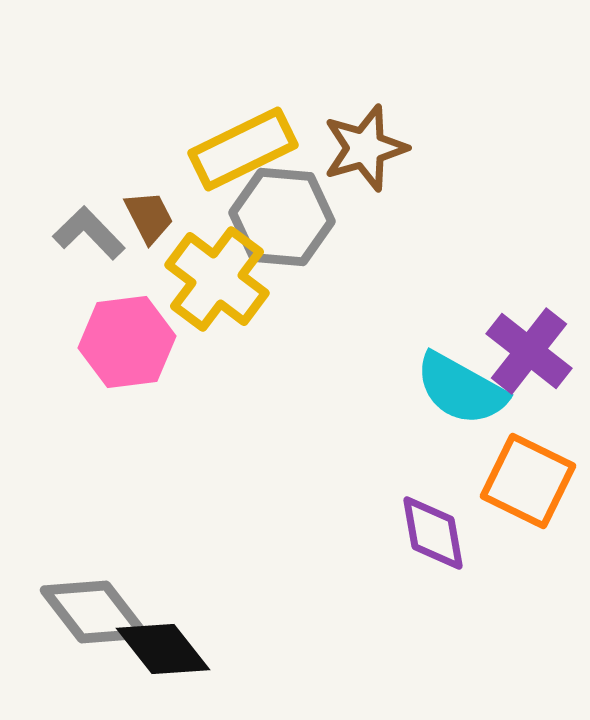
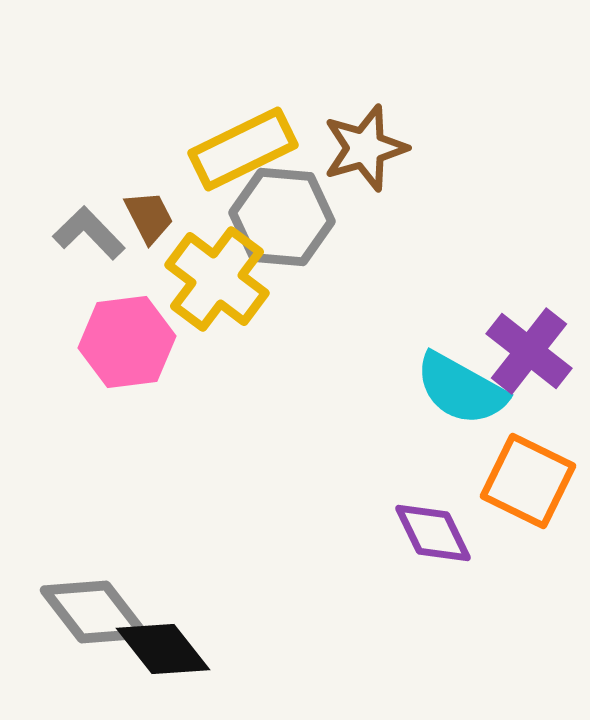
purple diamond: rotated 16 degrees counterclockwise
